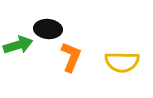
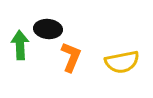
green arrow: moved 2 px right; rotated 76 degrees counterclockwise
yellow semicircle: rotated 12 degrees counterclockwise
